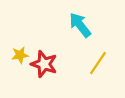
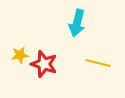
cyan arrow: moved 3 px left, 2 px up; rotated 128 degrees counterclockwise
yellow line: rotated 70 degrees clockwise
